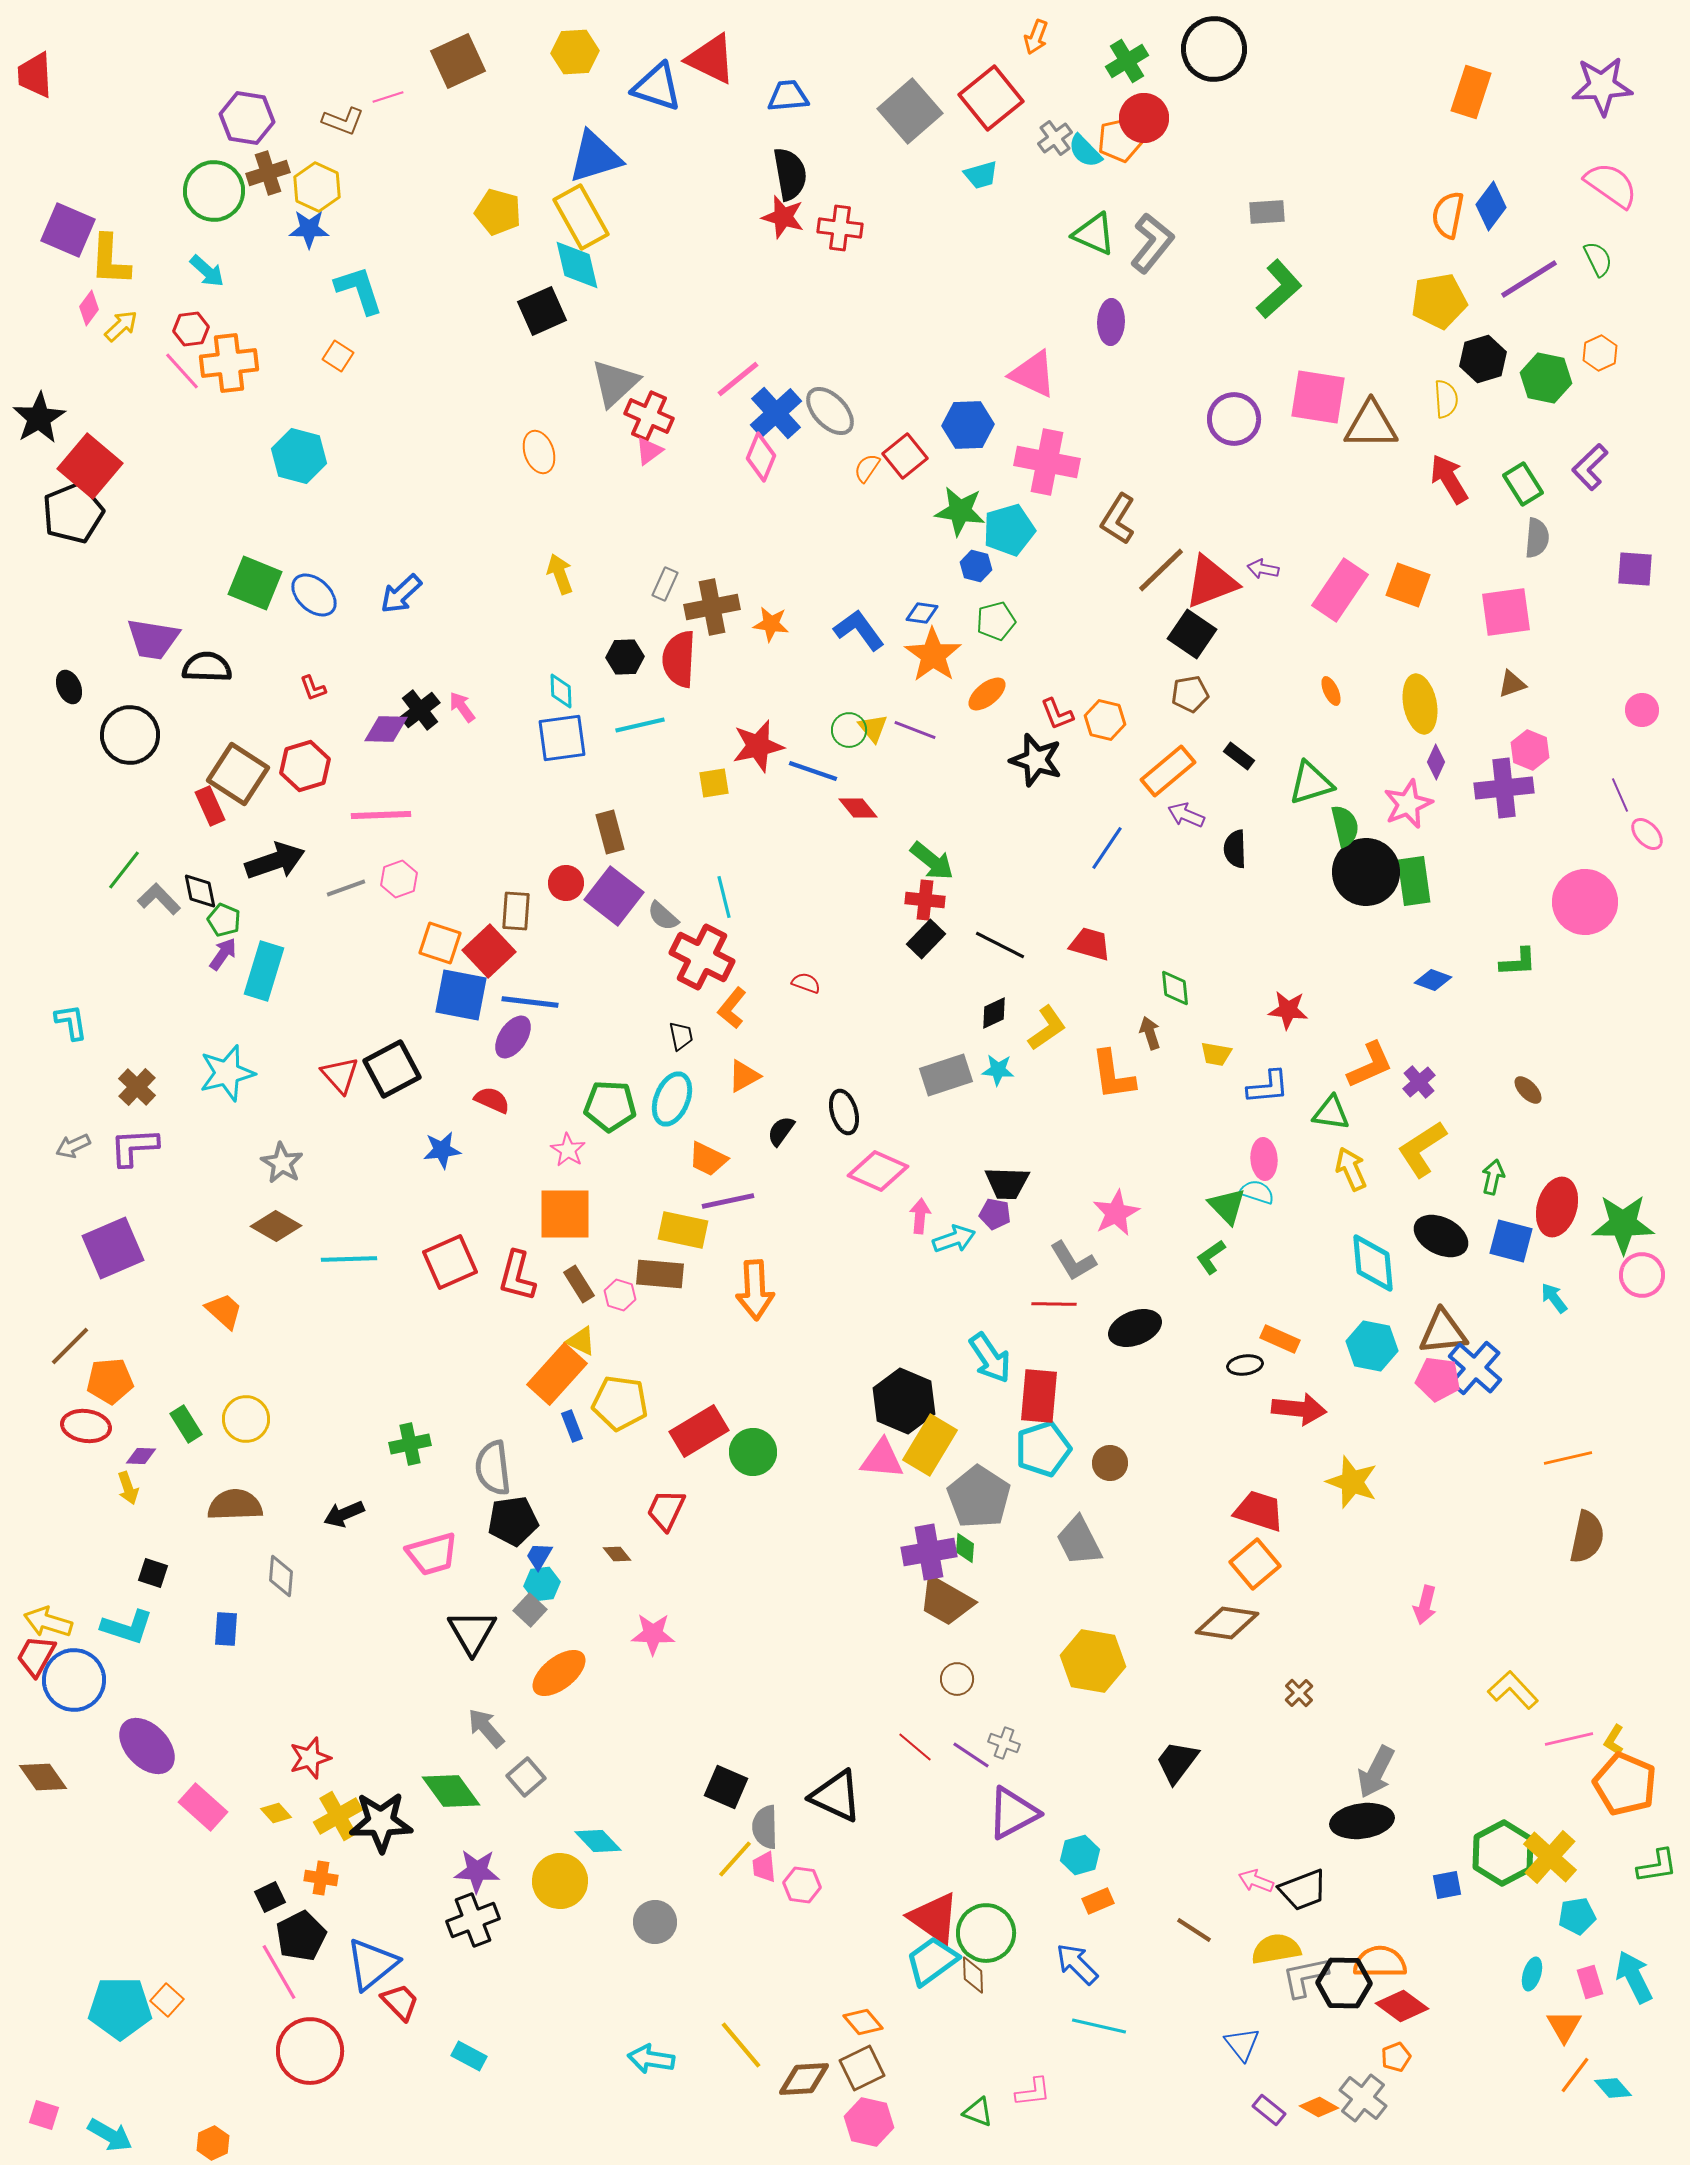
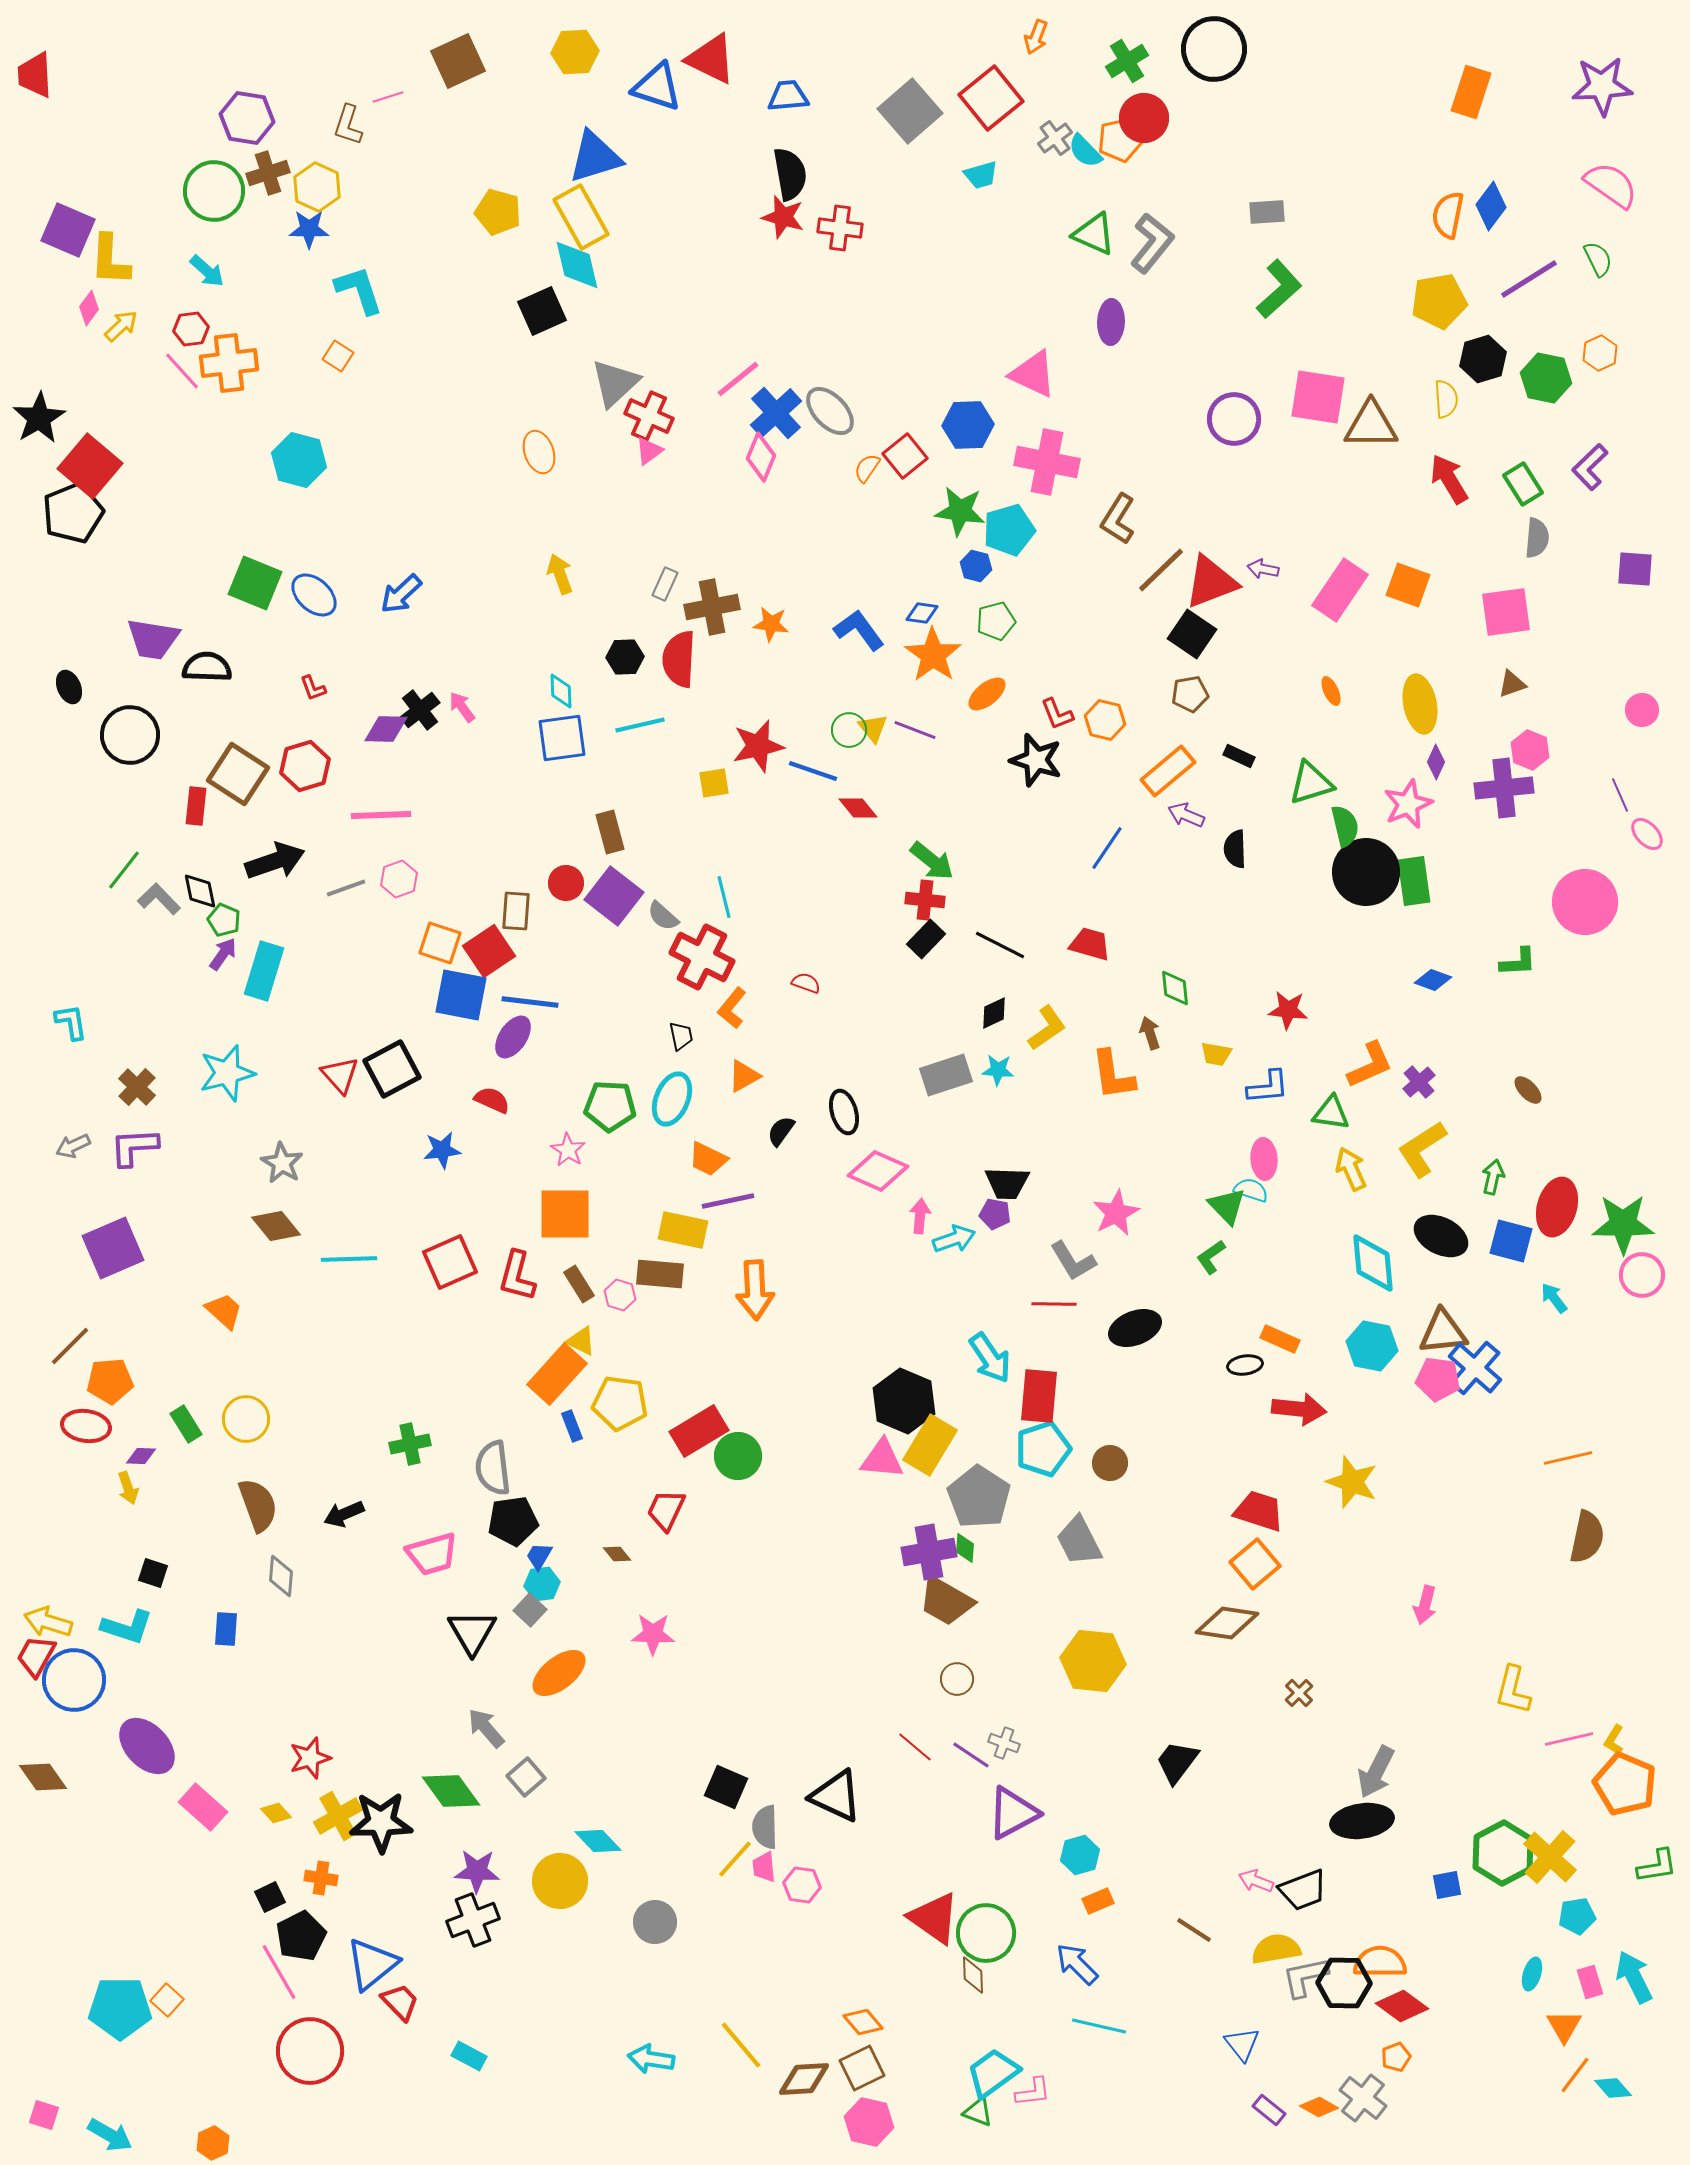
brown L-shape at (343, 121): moved 5 px right, 4 px down; rotated 87 degrees clockwise
cyan hexagon at (299, 456): moved 4 px down
black rectangle at (1239, 756): rotated 12 degrees counterclockwise
red rectangle at (210, 806): moved 14 px left; rotated 30 degrees clockwise
red square at (489, 951): rotated 9 degrees clockwise
cyan semicircle at (1257, 1192): moved 6 px left, 2 px up
brown diamond at (276, 1226): rotated 21 degrees clockwise
green circle at (753, 1452): moved 15 px left, 4 px down
brown semicircle at (235, 1505): moved 23 px right; rotated 72 degrees clockwise
yellow hexagon at (1093, 1661): rotated 4 degrees counterclockwise
yellow L-shape at (1513, 1690): rotated 123 degrees counterclockwise
cyan trapezoid at (932, 1961): moved 61 px right, 112 px down
